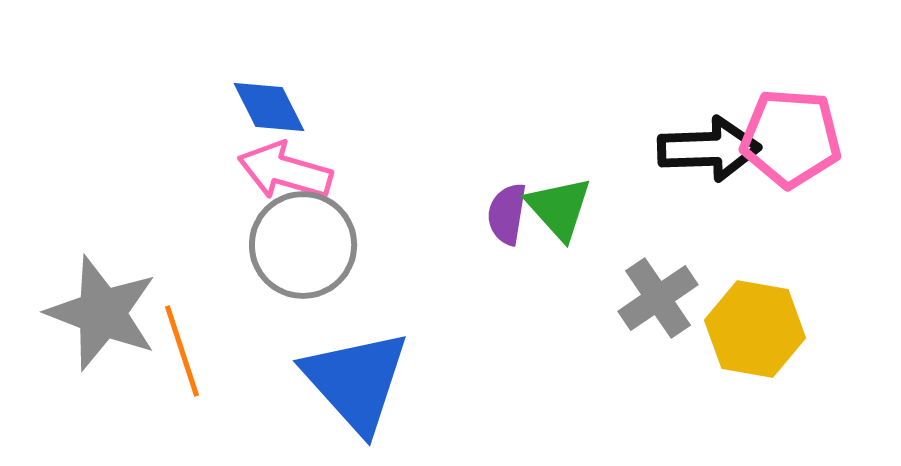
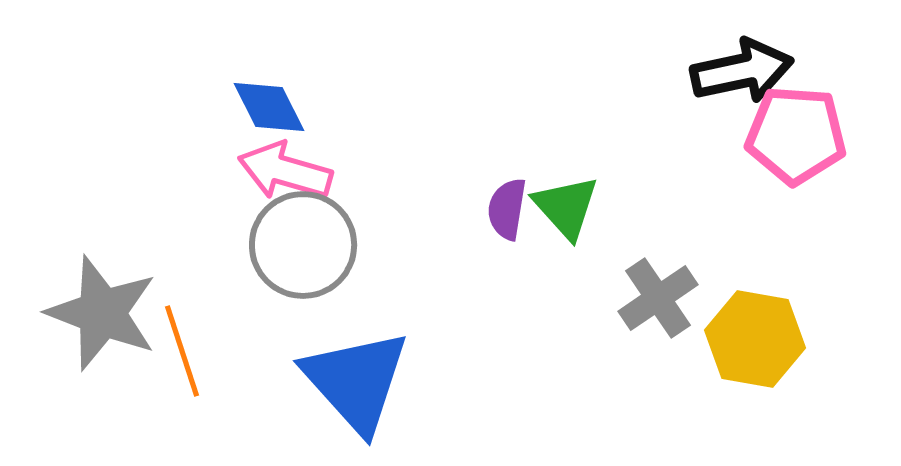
pink pentagon: moved 5 px right, 3 px up
black arrow: moved 33 px right, 78 px up; rotated 10 degrees counterclockwise
green triangle: moved 7 px right, 1 px up
purple semicircle: moved 5 px up
yellow hexagon: moved 10 px down
